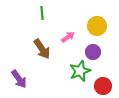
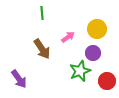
yellow circle: moved 3 px down
purple circle: moved 1 px down
red circle: moved 4 px right, 5 px up
